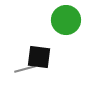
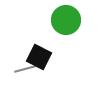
black square: rotated 20 degrees clockwise
